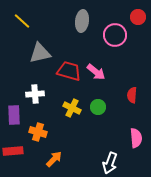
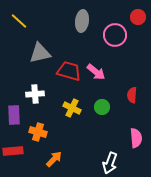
yellow line: moved 3 px left
green circle: moved 4 px right
